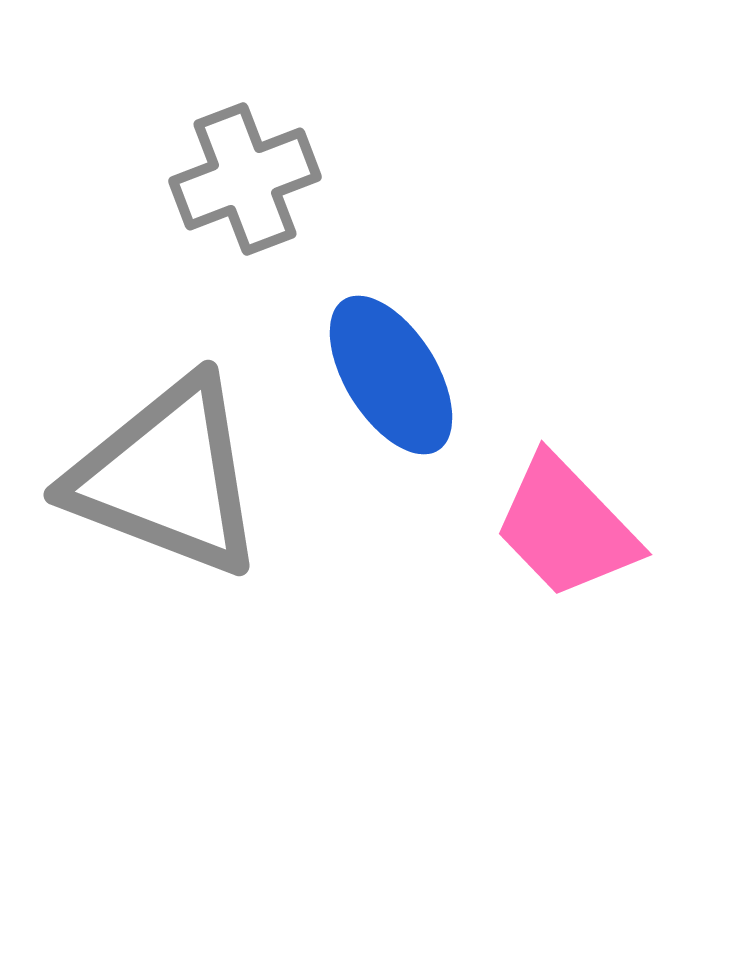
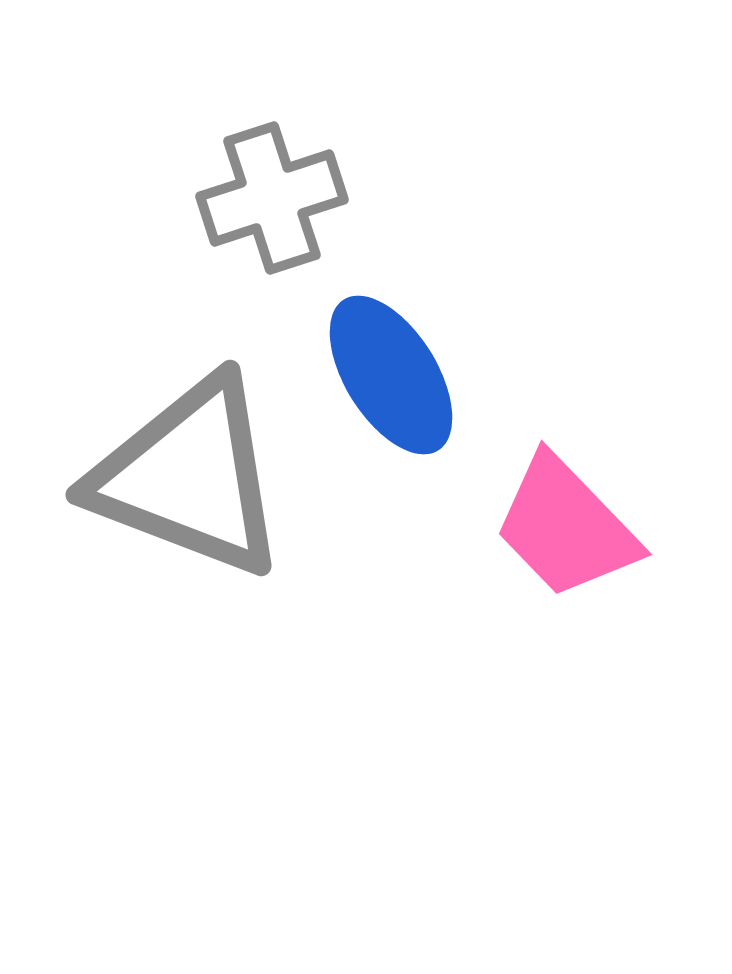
gray cross: moved 27 px right, 19 px down; rotated 3 degrees clockwise
gray triangle: moved 22 px right
